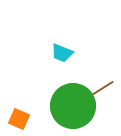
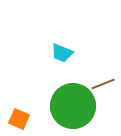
brown line: moved 4 px up; rotated 10 degrees clockwise
